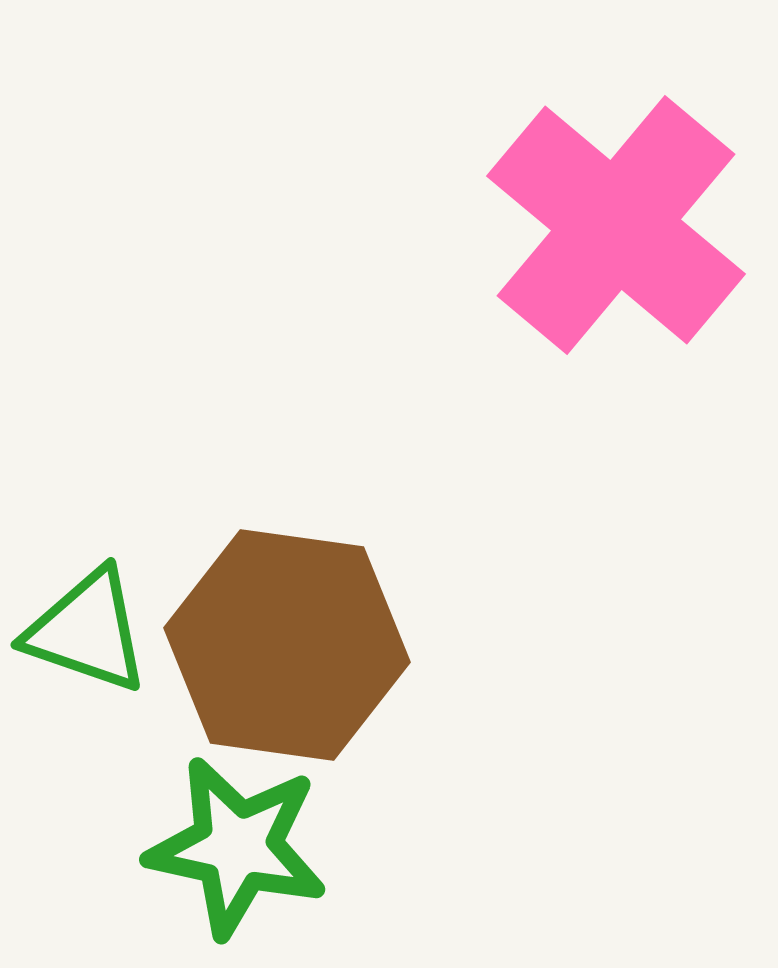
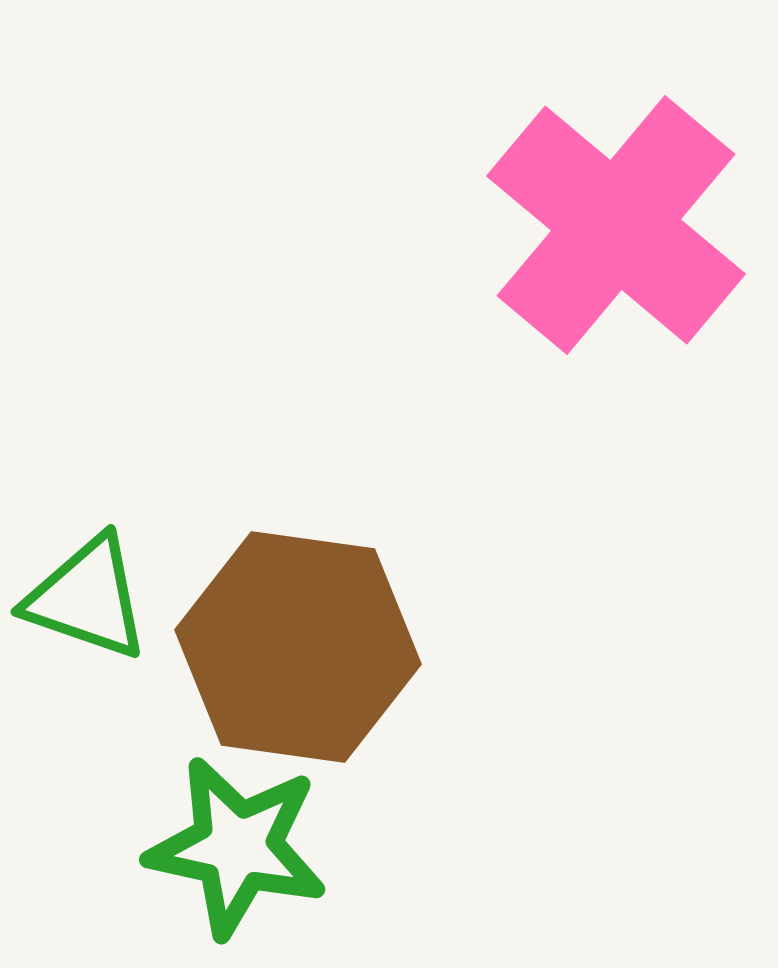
green triangle: moved 33 px up
brown hexagon: moved 11 px right, 2 px down
